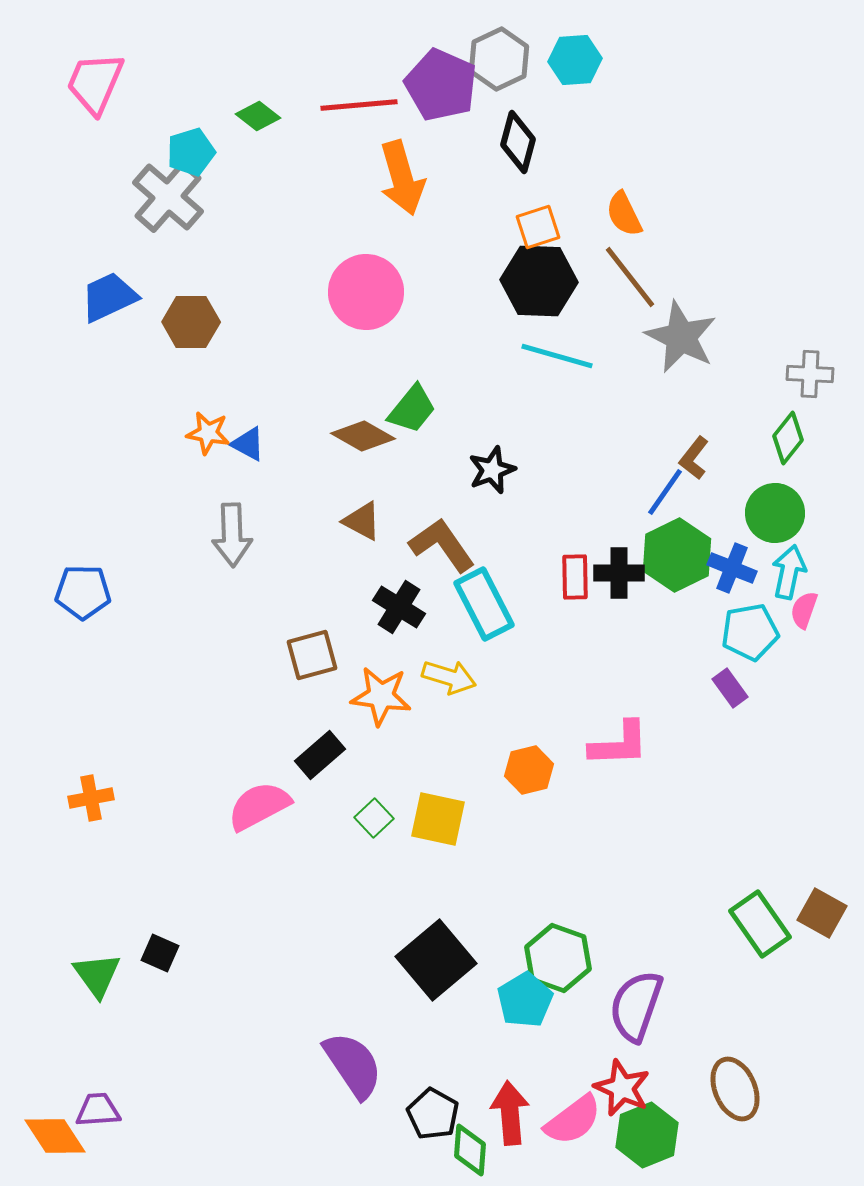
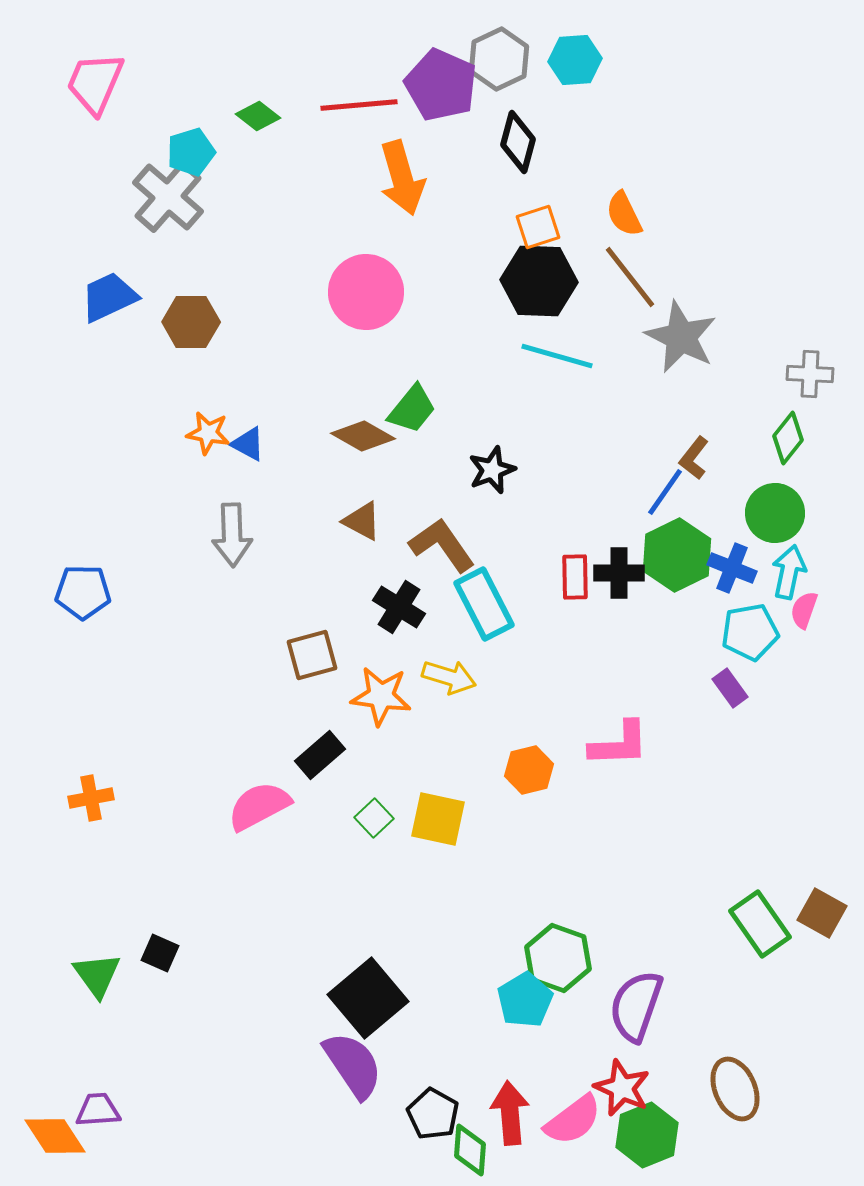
black square at (436, 960): moved 68 px left, 38 px down
